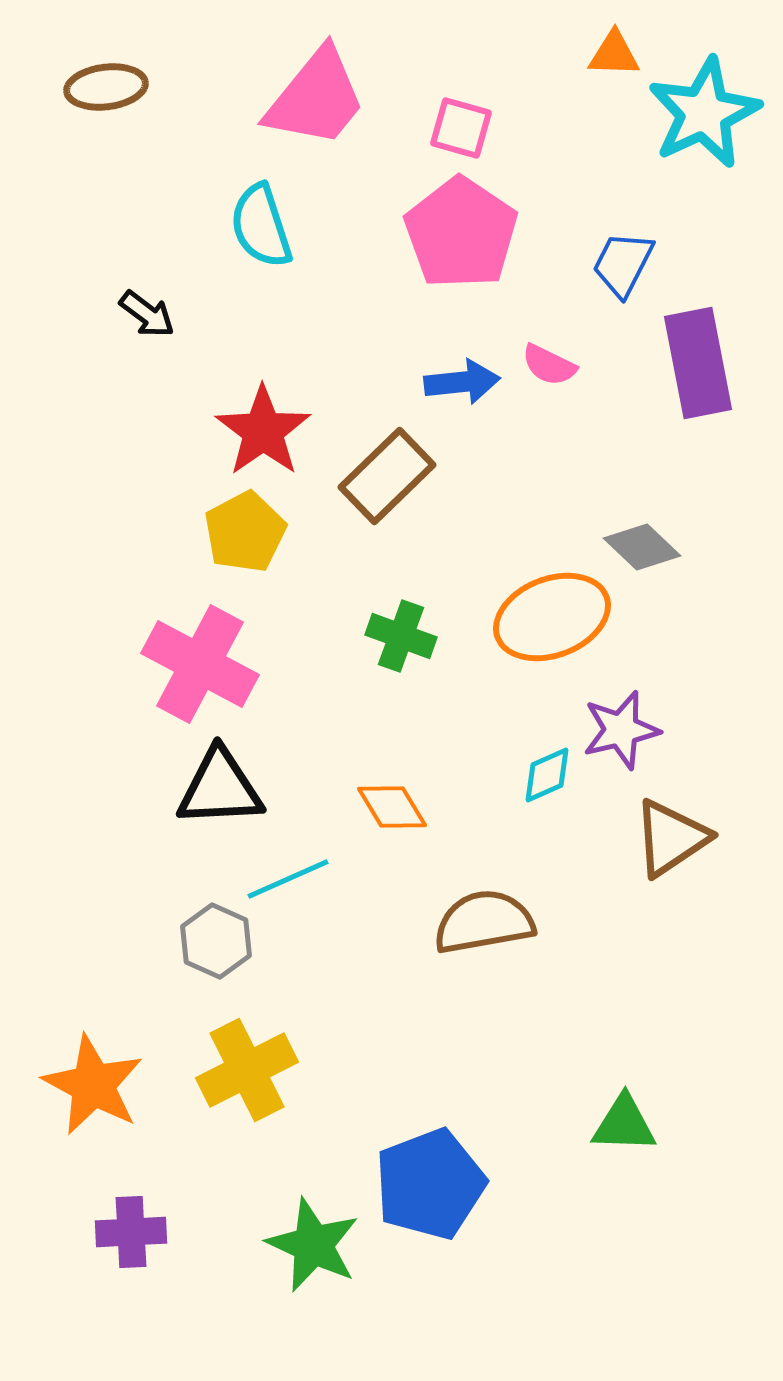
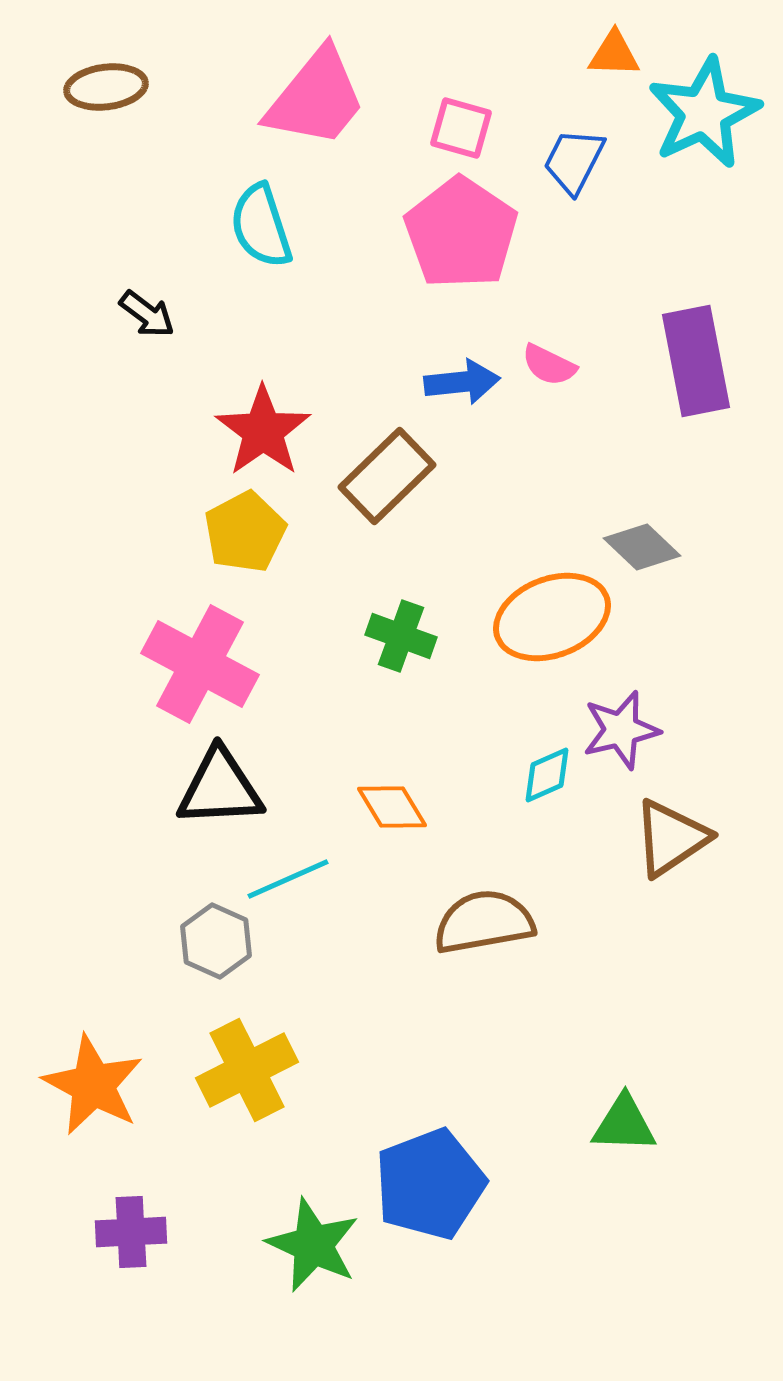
blue trapezoid: moved 49 px left, 103 px up
purple rectangle: moved 2 px left, 2 px up
